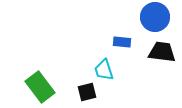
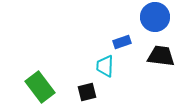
blue rectangle: rotated 24 degrees counterclockwise
black trapezoid: moved 1 px left, 4 px down
cyan trapezoid: moved 1 px right, 4 px up; rotated 20 degrees clockwise
